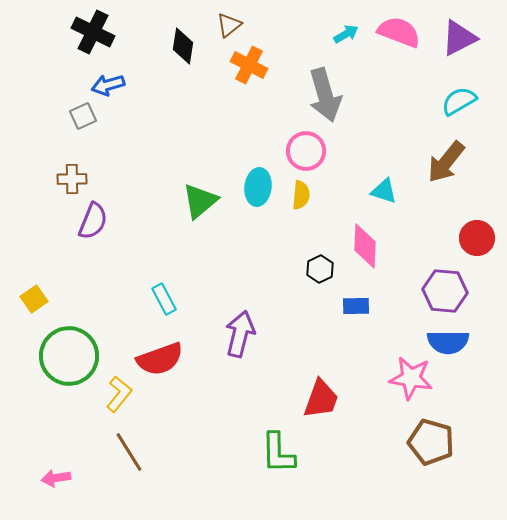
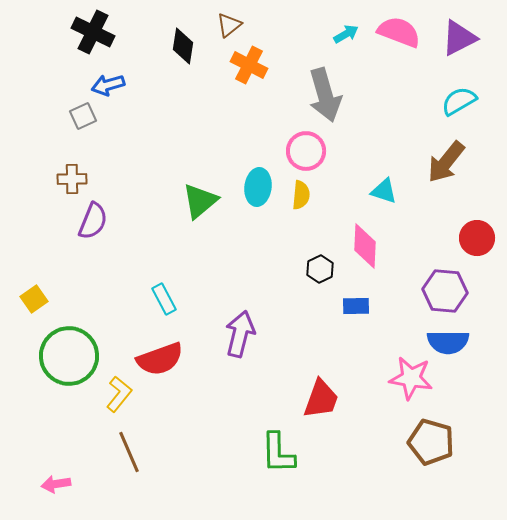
brown line: rotated 9 degrees clockwise
pink arrow: moved 6 px down
